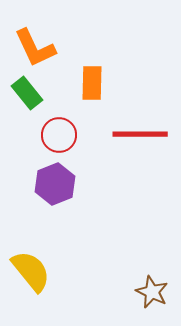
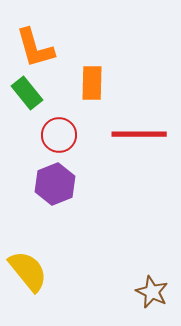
orange L-shape: rotated 9 degrees clockwise
red line: moved 1 px left
yellow semicircle: moved 3 px left
